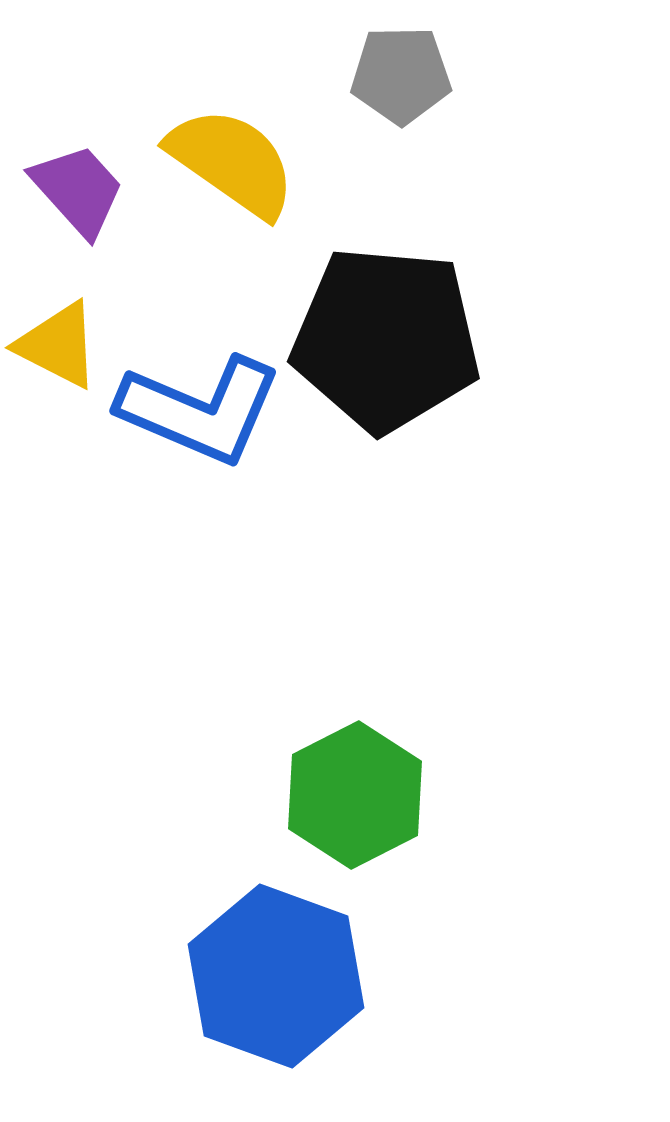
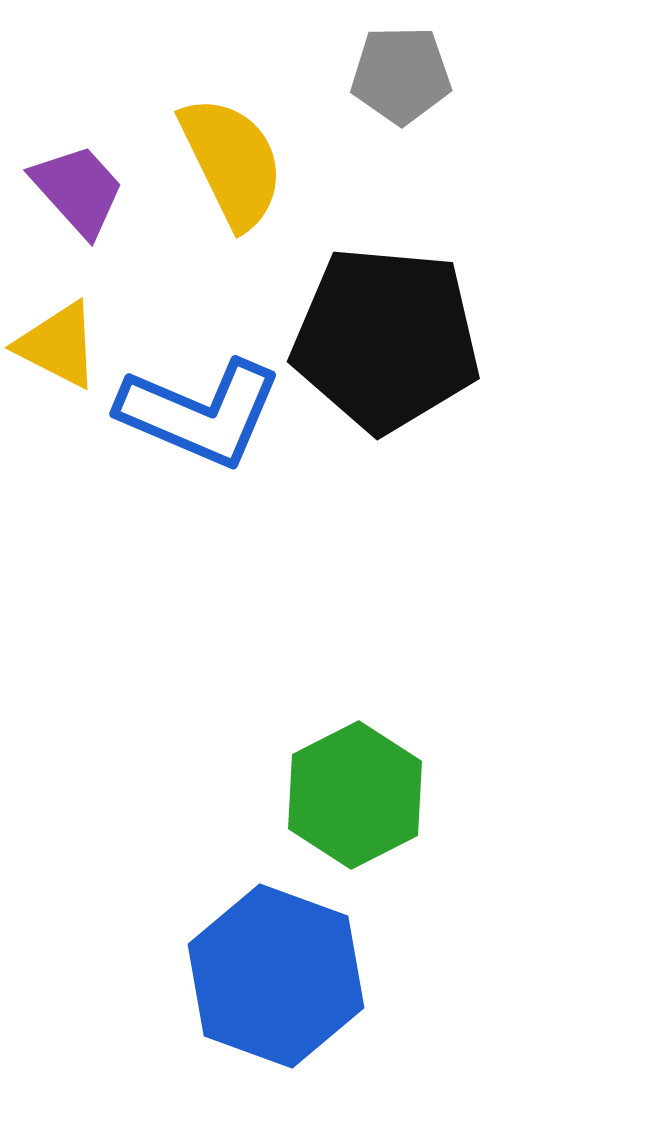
yellow semicircle: rotated 29 degrees clockwise
blue L-shape: moved 3 px down
